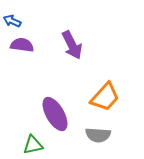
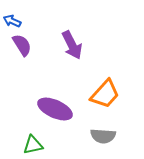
purple semicircle: rotated 50 degrees clockwise
orange trapezoid: moved 3 px up
purple ellipse: moved 5 px up; rotated 36 degrees counterclockwise
gray semicircle: moved 5 px right, 1 px down
